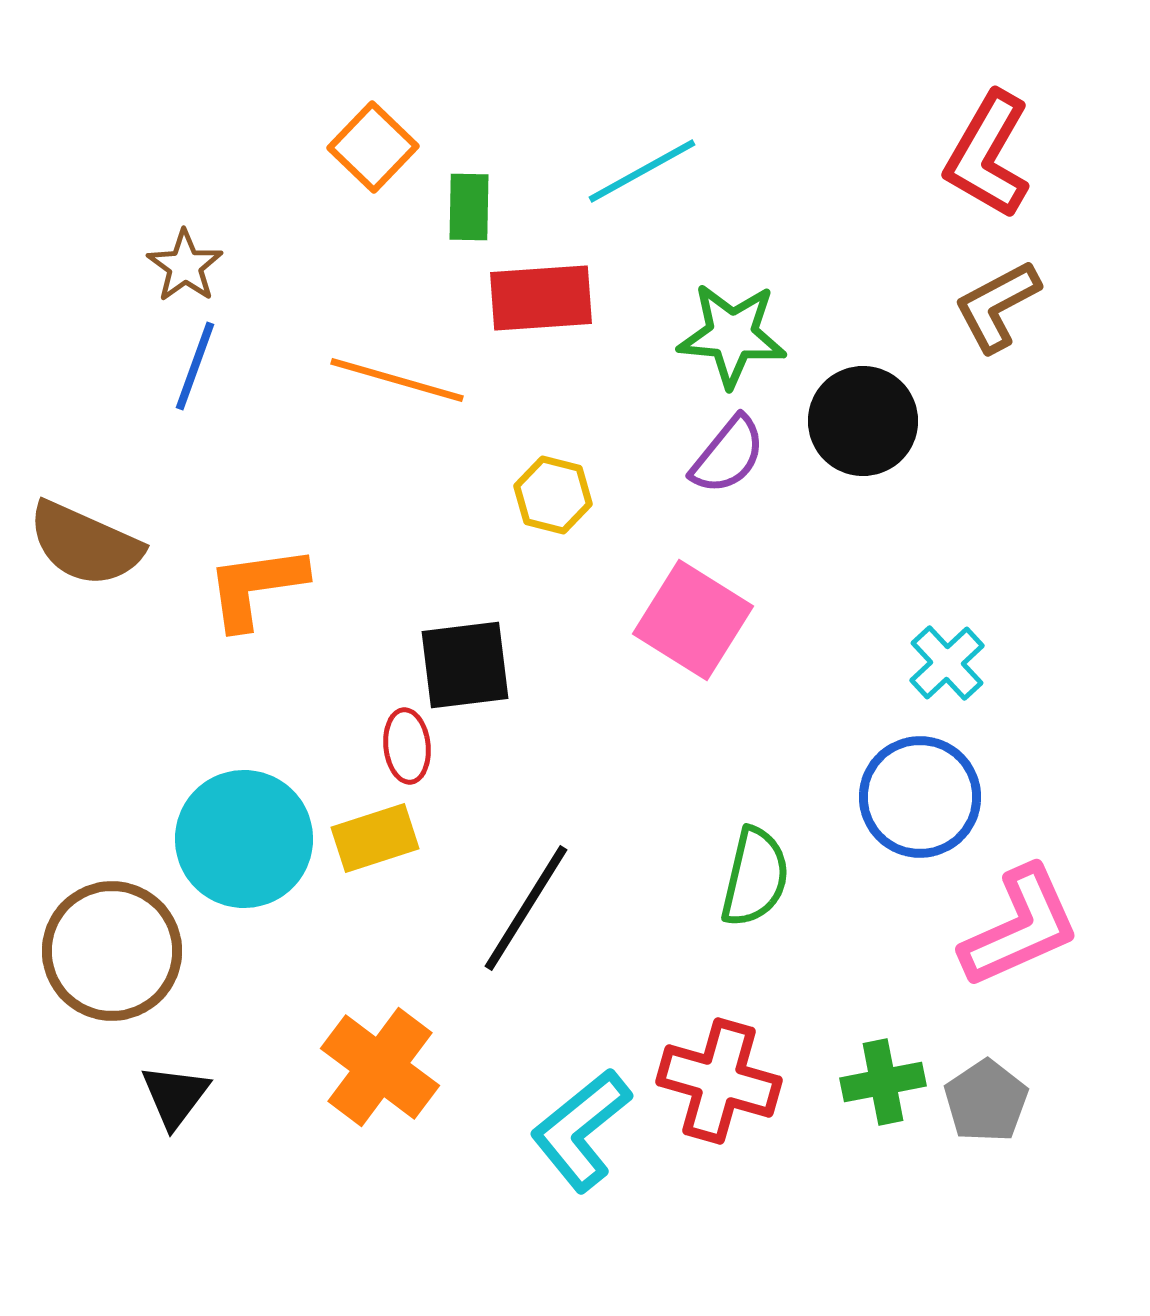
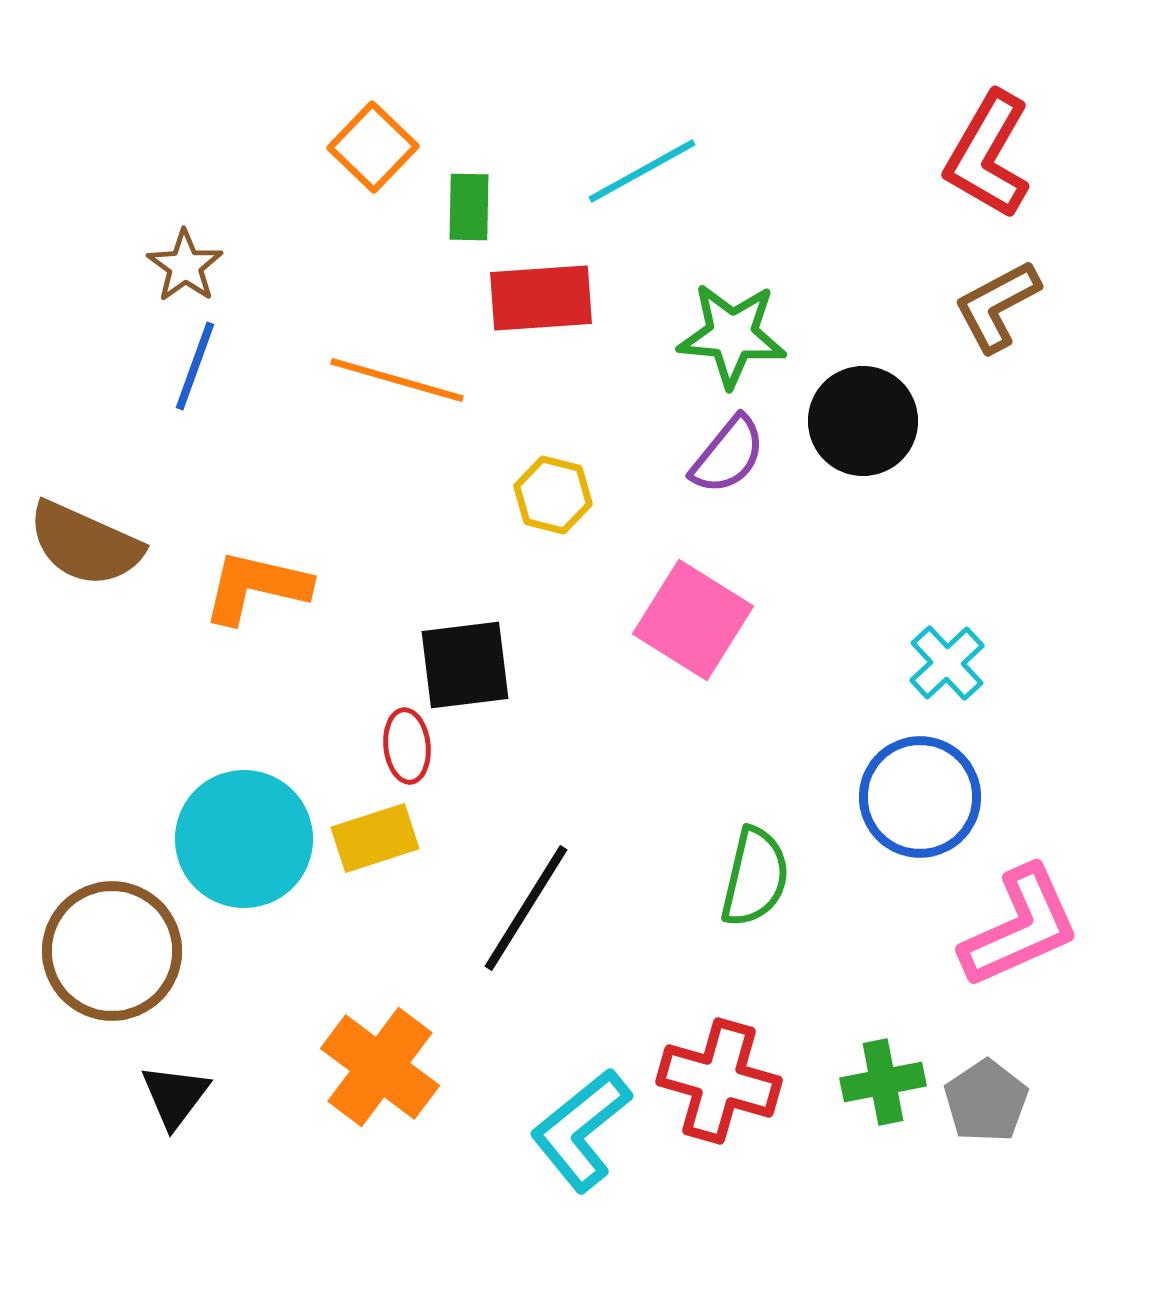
orange L-shape: rotated 21 degrees clockwise
